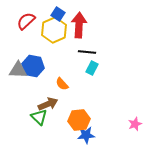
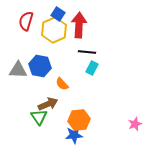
red semicircle: rotated 30 degrees counterclockwise
blue hexagon: moved 7 px right
green triangle: rotated 12 degrees clockwise
blue star: moved 12 px left
